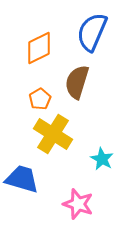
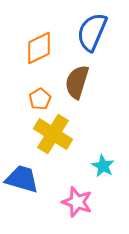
cyan star: moved 1 px right, 7 px down
pink star: moved 1 px left, 2 px up
